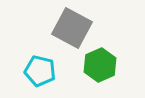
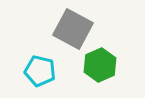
gray square: moved 1 px right, 1 px down
